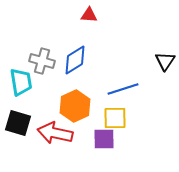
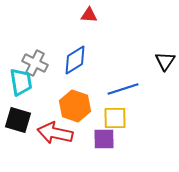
gray cross: moved 7 px left, 2 px down; rotated 10 degrees clockwise
orange hexagon: rotated 16 degrees counterclockwise
black square: moved 3 px up
